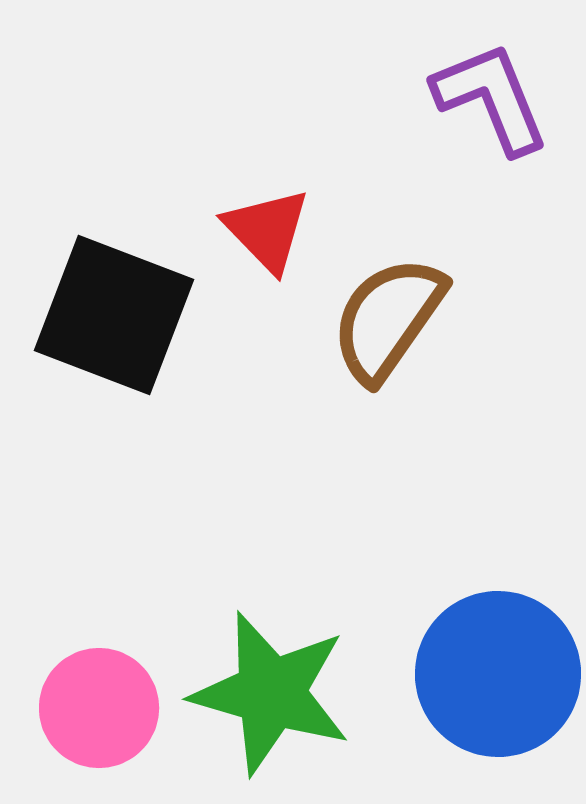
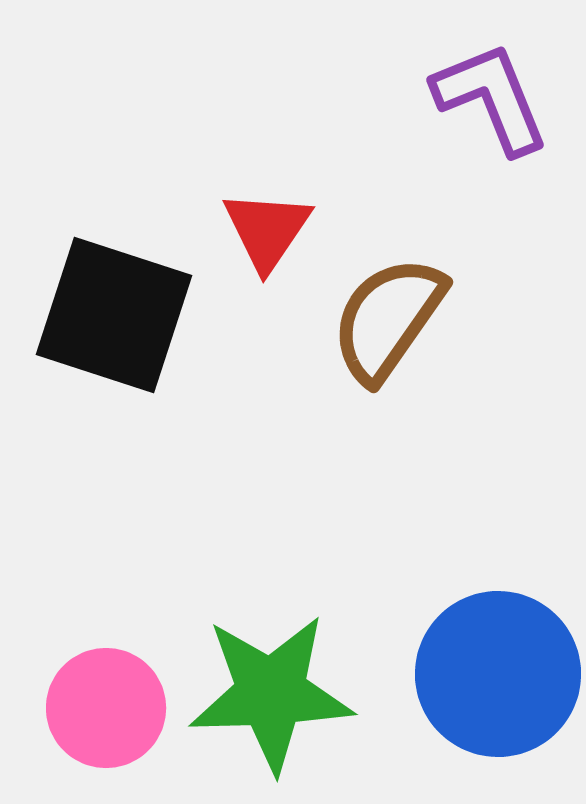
red triangle: rotated 18 degrees clockwise
black square: rotated 3 degrees counterclockwise
green star: rotated 18 degrees counterclockwise
pink circle: moved 7 px right
